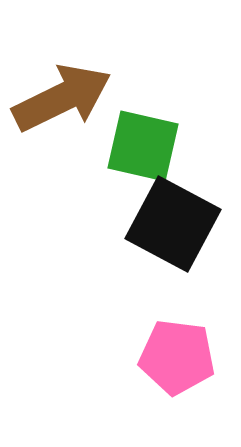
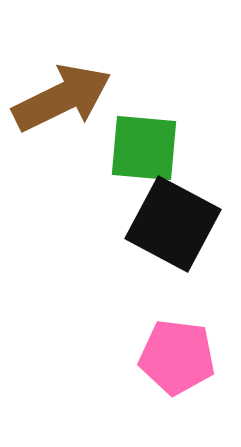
green square: moved 1 px right, 2 px down; rotated 8 degrees counterclockwise
